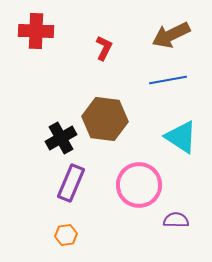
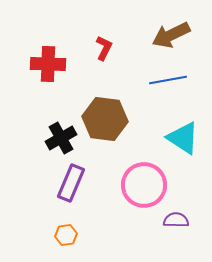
red cross: moved 12 px right, 33 px down
cyan triangle: moved 2 px right, 1 px down
pink circle: moved 5 px right
